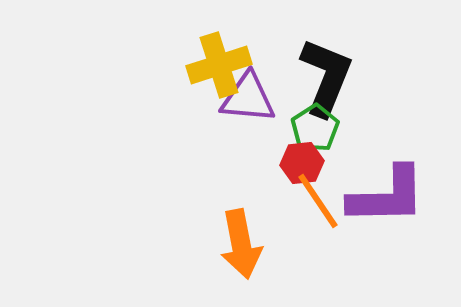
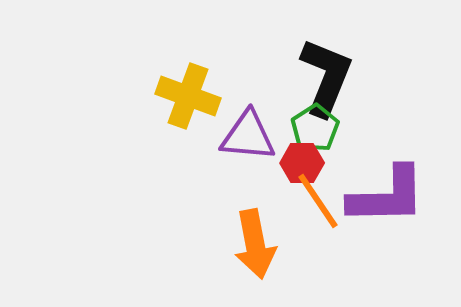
yellow cross: moved 31 px left, 31 px down; rotated 38 degrees clockwise
purple triangle: moved 38 px down
red hexagon: rotated 6 degrees clockwise
orange arrow: moved 14 px right
